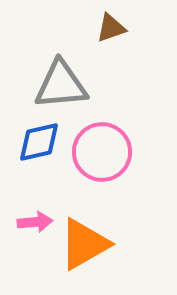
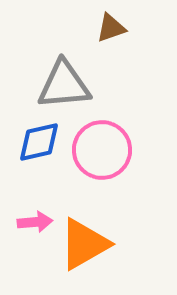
gray triangle: moved 3 px right
pink circle: moved 2 px up
